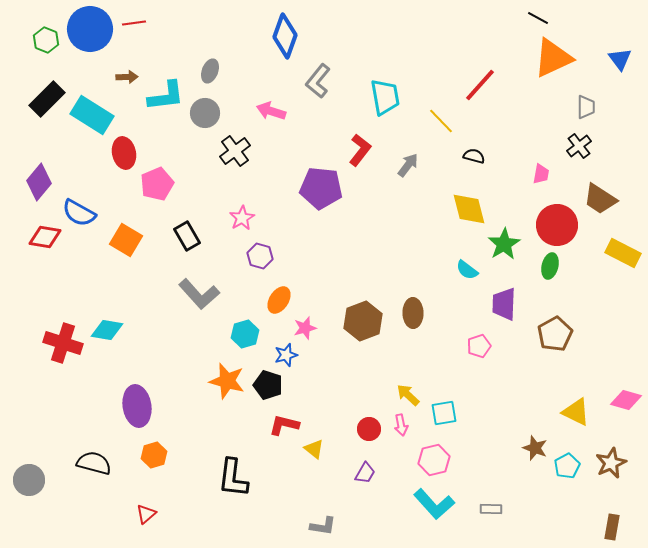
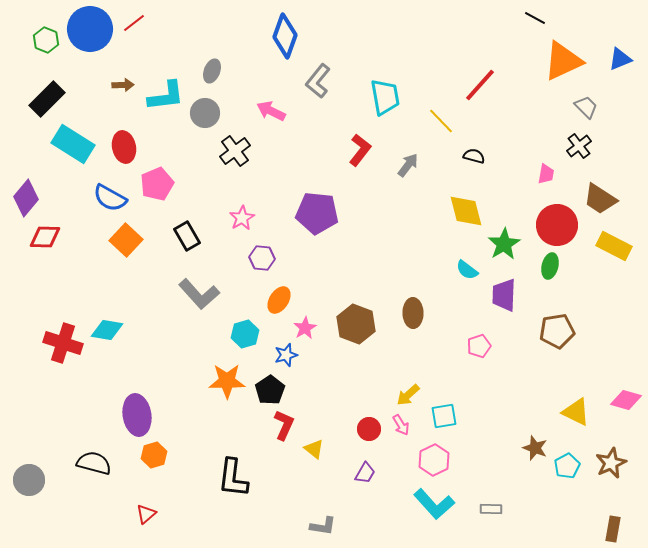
black line at (538, 18): moved 3 px left
red line at (134, 23): rotated 30 degrees counterclockwise
orange triangle at (553, 58): moved 10 px right, 3 px down
blue triangle at (620, 59): rotated 45 degrees clockwise
gray ellipse at (210, 71): moved 2 px right
brown arrow at (127, 77): moved 4 px left, 8 px down
gray trapezoid at (586, 107): rotated 45 degrees counterclockwise
pink arrow at (271, 111): rotated 8 degrees clockwise
cyan rectangle at (92, 115): moved 19 px left, 29 px down
red ellipse at (124, 153): moved 6 px up
pink trapezoid at (541, 174): moved 5 px right
purple diamond at (39, 182): moved 13 px left, 16 px down
purple pentagon at (321, 188): moved 4 px left, 25 px down
yellow diamond at (469, 209): moved 3 px left, 2 px down
blue semicircle at (79, 213): moved 31 px right, 15 px up
red diamond at (45, 237): rotated 8 degrees counterclockwise
orange square at (126, 240): rotated 12 degrees clockwise
yellow rectangle at (623, 253): moved 9 px left, 7 px up
purple hexagon at (260, 256): moved 2 px right, 2 px down; rotated 10 degrees counterclockwise
purple trapezoid at (504, 304): moved 9 px up
brown hexagon at (363, 321): moved 7 px left, 3 px down; rotated 18 degrees counterclockwise
pink star at (305, 328): rotated 15 degrees counterclockwise
brown pentagon at (555, 334): moved 2 px right, 3 px up; rotated 20 degrees clockwise
orange star at (227, 381): rotated 15 degrees counterclockwise
black pentagon at (268, 385): moved 2 px right, 5 px down; rotated 20 degrees clockwise
yellow arrow at (408, 395): rotated 85 degrees counterclockwise
purple ellipse at (137, 406): moved 9 px down
cyan square at (444, 413): moved 3 px down
red L-shape at (284, 425): rotated 100 degrees clockwise
pink arrow at (401, 425): rotated 20 degrees counterclockwise
pink hexagon at (434, 460): rotated 12 degrees counterclockwise
brown rectangle at (612, 527): moved 1 px right, 2 px down
